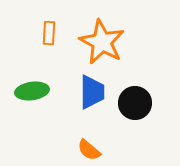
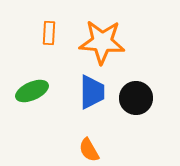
orange star: rotated 24 degrees counterclockwise
green ellipse: rotated 16 degrees counterclockwise
black circle: moved 1 px right, 5 px up
orange semicircle: rotated 20 degrees clockwise
